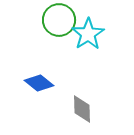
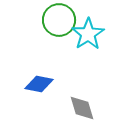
blue diamond: moved 1 px down; rotated 28 degrees counterclockwise
gray diamond: moved 1 px up; rotated 16 degrees counterclockwise
